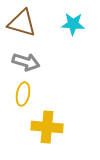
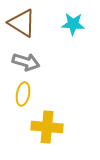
brown triangle: rotated 16 degrees clockwise
